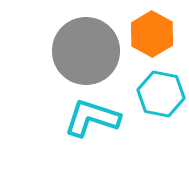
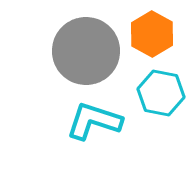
cyan hexagon: moved 1 px up
cyan L-shape: moved 2 px right, 3 px down
